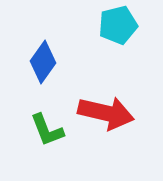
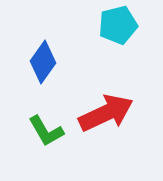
red arrow: rotated 38 degrees counterclockwise
green L-shape: moved 1 px left, 1 px down; rotated 9 degrees counterclockwise
